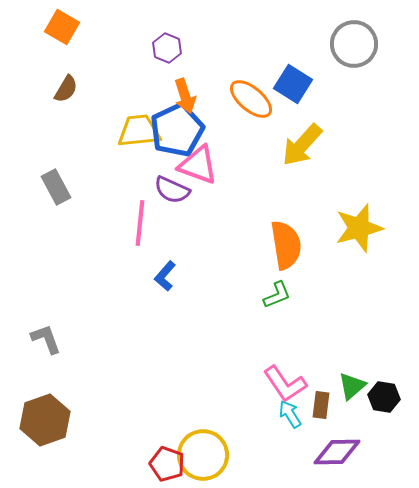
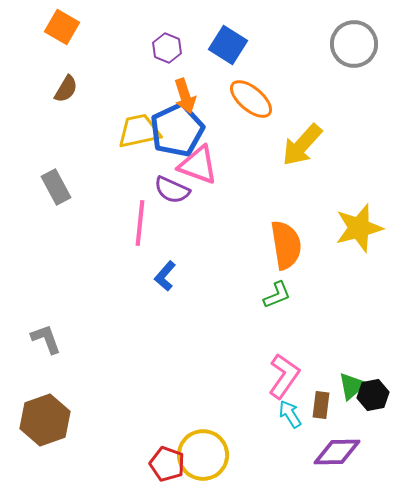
blue square: moved 65 px left, 39 px up
yellow trapezoid: rotated 6 degrees counterclockwise
pink L-shape: moved 1 px left, 8 px up; rotated 111 degrees counterclockwise
black hexagon: moved 11 px left, 2 px up; rotated 20 degrees counterclockwise
